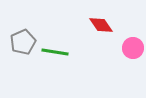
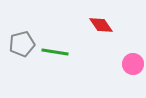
gray pentagon: moved 1 px left, 2 px down; rotated 10 degrees clockwise
pink circle: moved 16 px down
